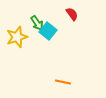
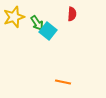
red semicircle: rotated 40 degrees clockwise
yellow star: moved 3 px left, 20 px up
